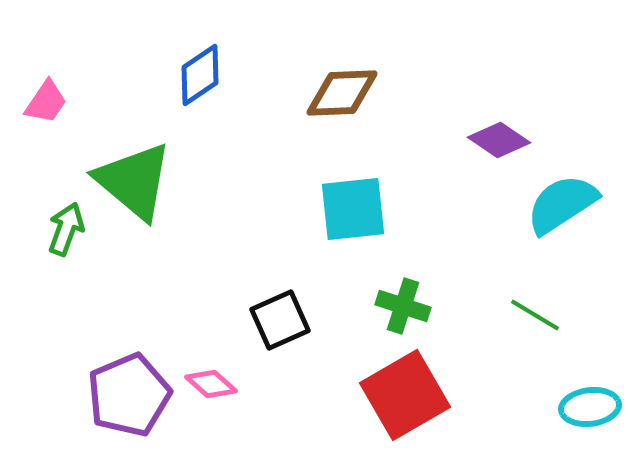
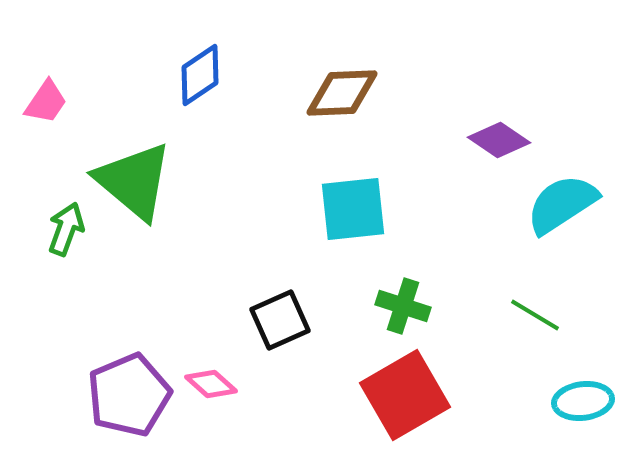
cyan ellipse: moved 7 px left, 6 px up
